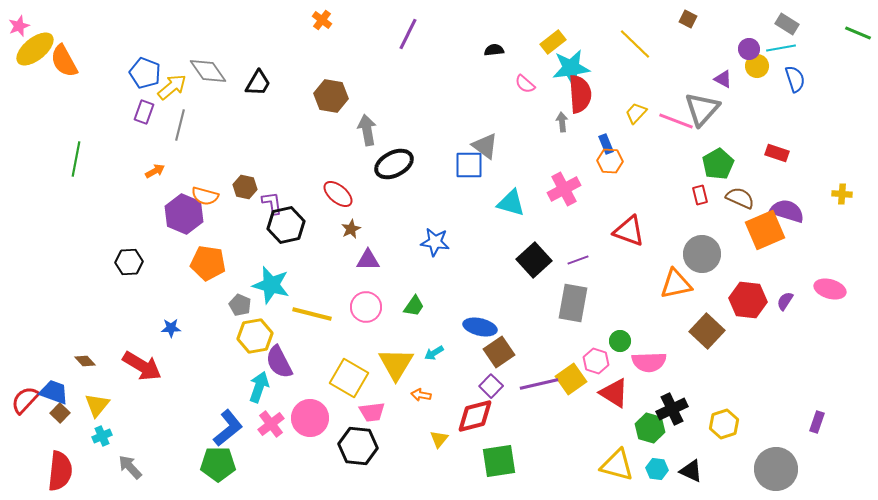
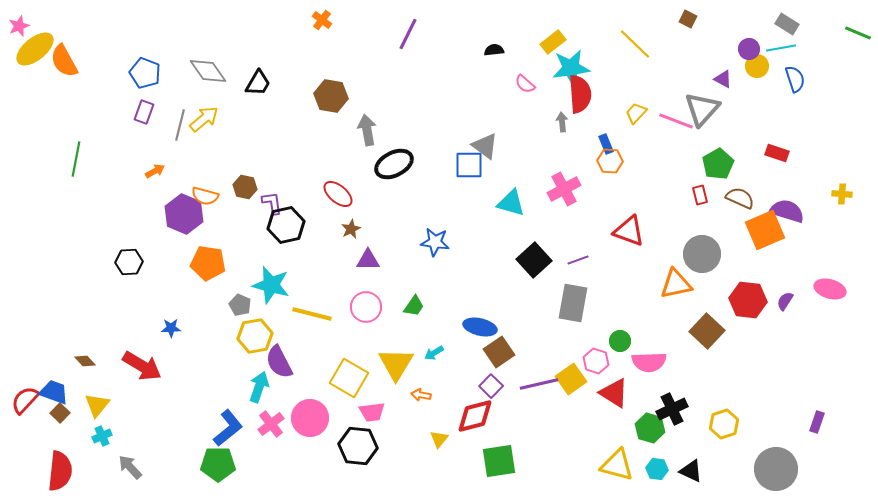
yellow arrow at (172, 87): moved 32 px right, 32 px down
